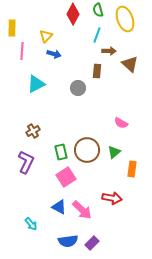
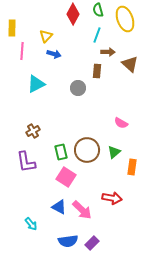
brown arrow: moved 1 px left, 1 px down
purple L-shape: rotated 145 degrees clockwise
orange rectangle: moved 2 px up
pink square: rotated 24 degrees counterclockwise
